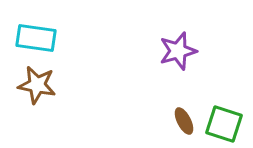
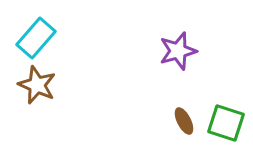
cyan rectangle: rotated 57 degrees counterclockwise
brown star: rotated 12 degrees clockwise
green square: moved 2 px right, 1 px up
